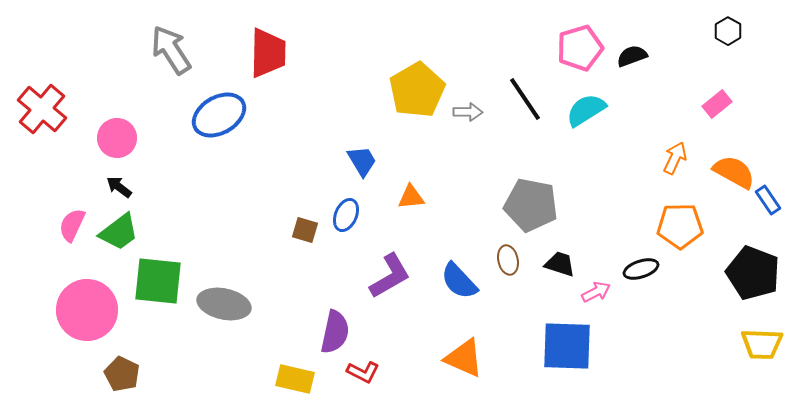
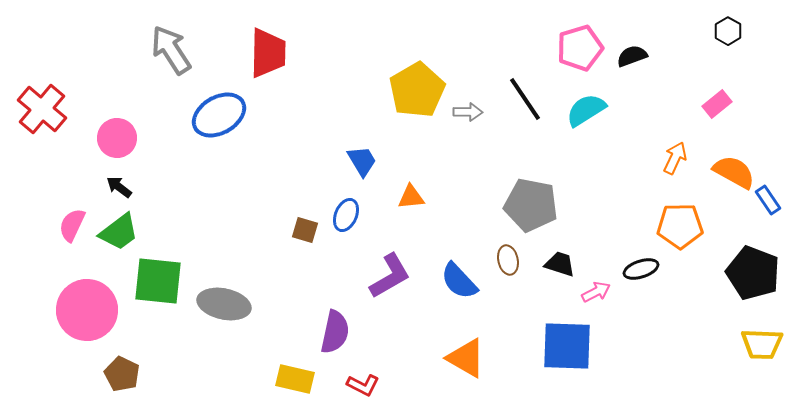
orange triangle at (464, 358): moved 2 px right; rotated 6 degrees clockwise
red L-shape at (363, 372): moved 13 px down
